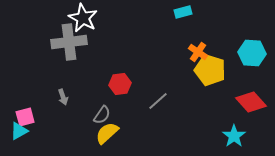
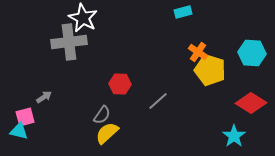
red hexagon: rotated 10 degrees clockwise
gray arrow: moved 19 px left; rotated 105 degrees counterclockwise
red diamond: moved 1 px down; rotated 16 degrees counterclockwise
cyan triangle: rotated 42 degrees clockwise
